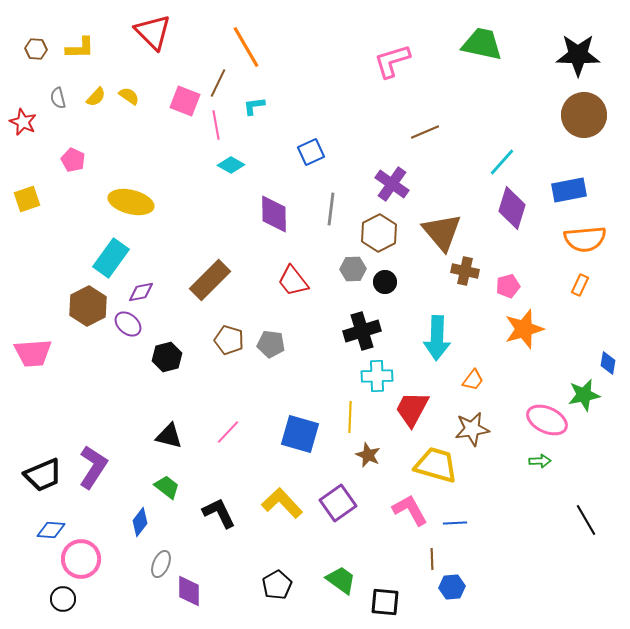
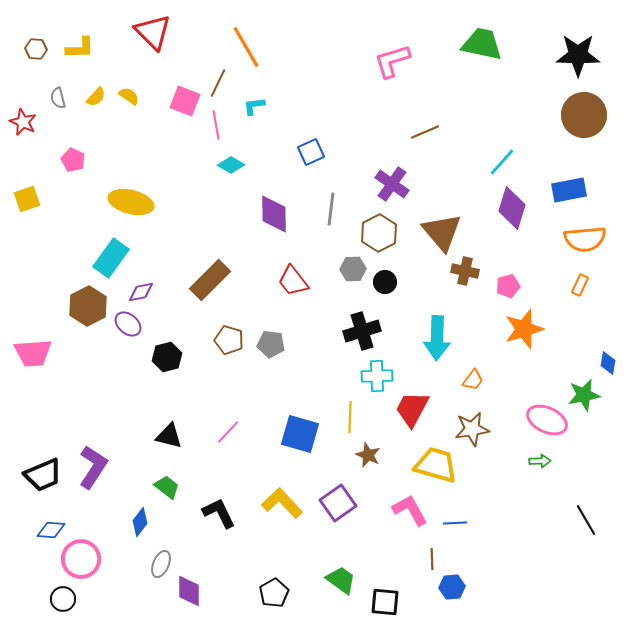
black pentagon at (277, 585): moved 3 px left, 8 px down
